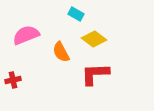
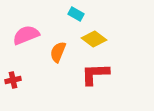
orange semicircle: moved 3 px left; rotated 50 degrees clockwise
